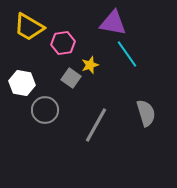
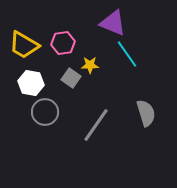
purple triangle: rotated 12 degrees clockwise
yellow trapezoid: moved 5 px left, 18 px down
yellow star: rotated 18 degrees clockwise
white hexagon: moved 9 px right
gray circle: moved 2 px down
gray line: rotated 6 degrees clockwise
